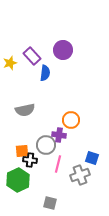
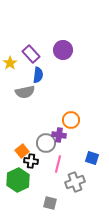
purple rectangle: moved 1 px left, 2 px up
yellow star: rotated 16 degrees counterclockwise
blue semicircle: moved 7 px left, 2 px down
gray semicircle: moved 18 px up
gray circle: moved 2 px up
orange square: rotated 32 degrees counterclockwise
black cross: moved 1 px right, 1 px down
gray cross: moved 5 px left, 7 px down
